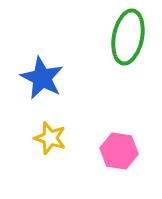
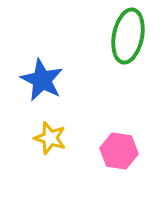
green ellipse: moved 1 px up
blue star: moved 2 px down
